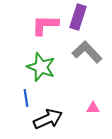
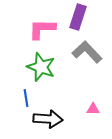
pink L-shape: moved 3 px left, 4 px down
pink triangle: moved 1 px down
black arrow: rotated 28 degrees clockwise
